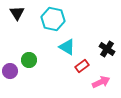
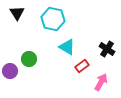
green circle: moved 1 px up
pink arrow: rotated 36 degrees counterclockwise
